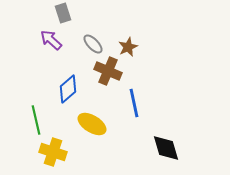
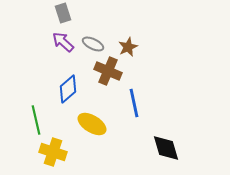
purple arrow: moved 12 px right, 2 px down
gray ellipse: rotated 20 degrees counterclockwise
